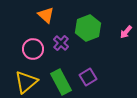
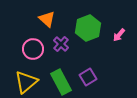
orange triangle: moved 1 px right, 4 px down
pink arrow: moved 7 px left, 3 px down
purple cross: moved 1 px down
